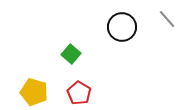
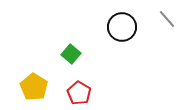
yellow pentagon: moved 5 px up; rotated 16 degrees clockwise
